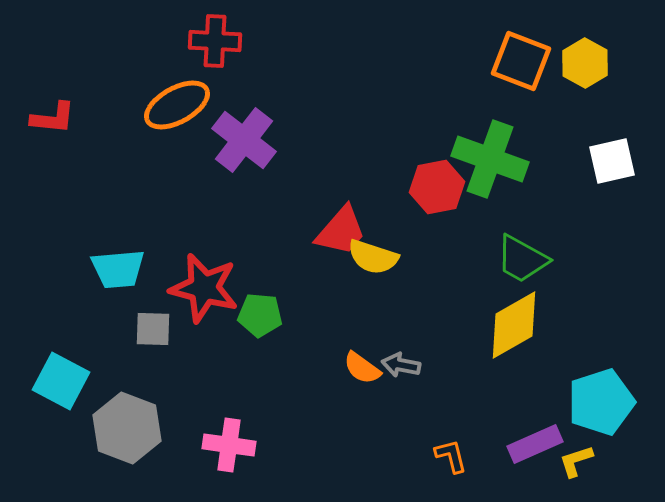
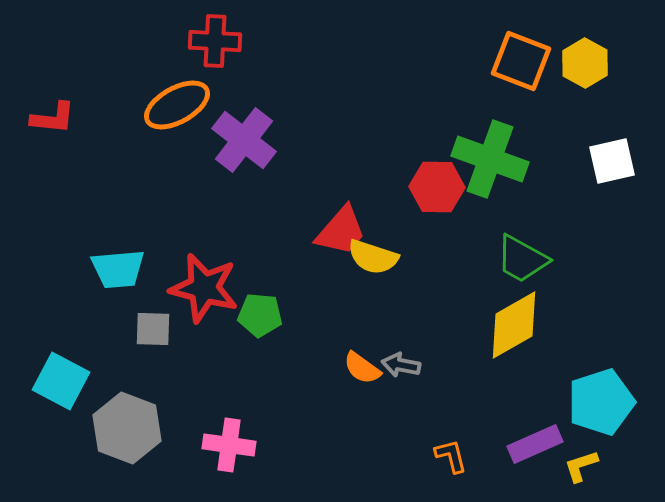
red hexagon: rotated 12 degrees clockwise
yellow L-shape: moved 5 px right, 5 px down
